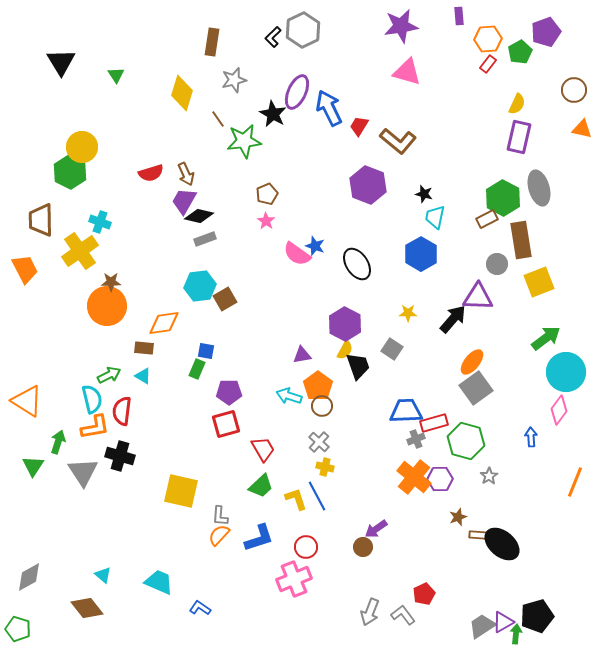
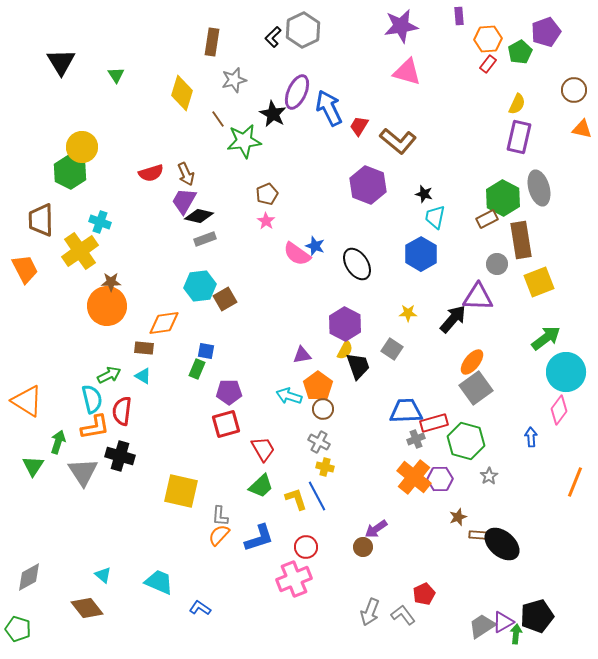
brown circle at (322, 406): moved 1 px right, 3 px down
gray cross at (319, 442): rotated 15 degrees counterclockwise
